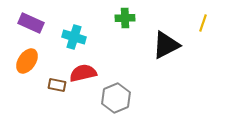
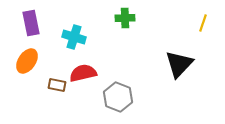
purple rectangle: rotated 55 degrees clockwise
black triangle: moved 13 px right, 19 px down; rotated 20 degrees counterclockwise
gray hexagon: moved 2 px right, 1 px up; rotated 16 degrees counterclockwise
